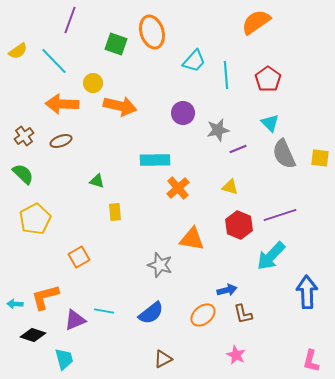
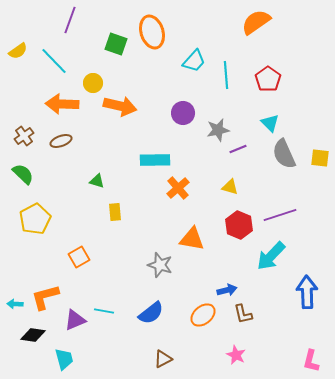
black diamond at (33, 335): rotated 10 degrees counterclockwise
